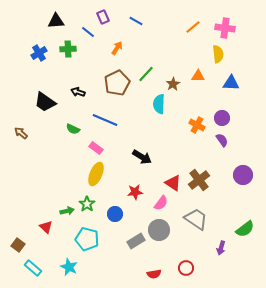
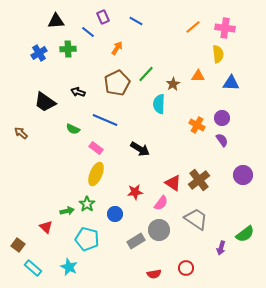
black arrow at (142, 157): moved 2 px left, 8 px up
green semicircle at (245, 229): moved 5 px down
